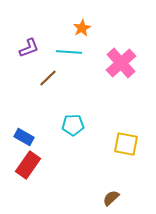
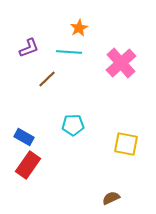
orange star: moved 3 px left
brown line: moved 1 px left, 1 px down
brown semicircle: rotated 18 degrees clockwise
